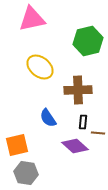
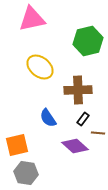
black rectangle: moved 3 px up; rotated 32 degrees clockwise
